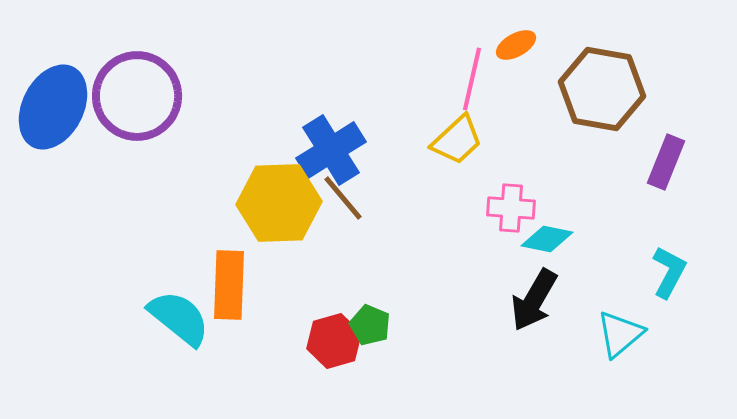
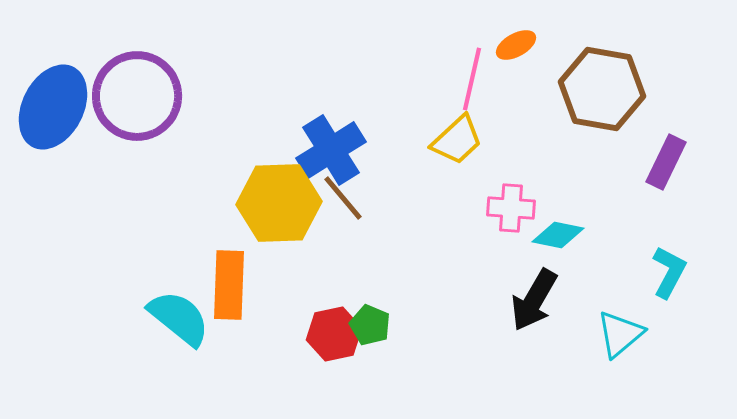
purple rectangle: rotated 4 degrees clockwise
cyan diamond: moved 11 px right, 4 px up
red hexagon: moved 7 px up; rotated 4 degrees clockwise
